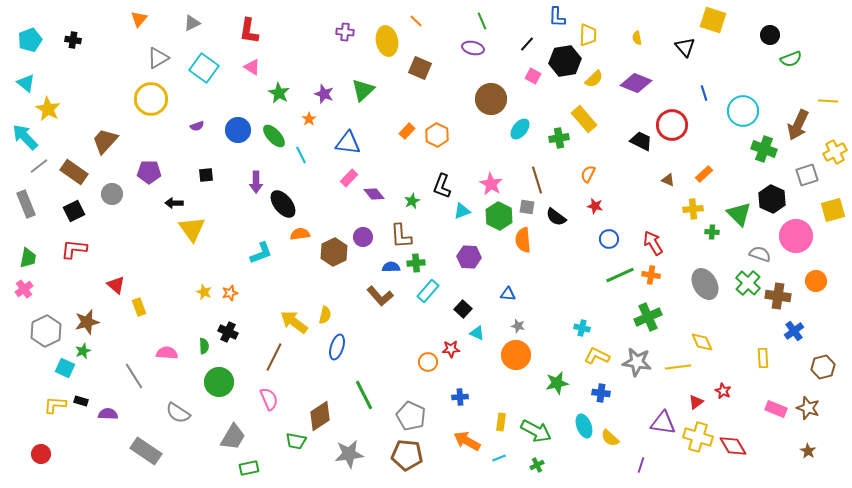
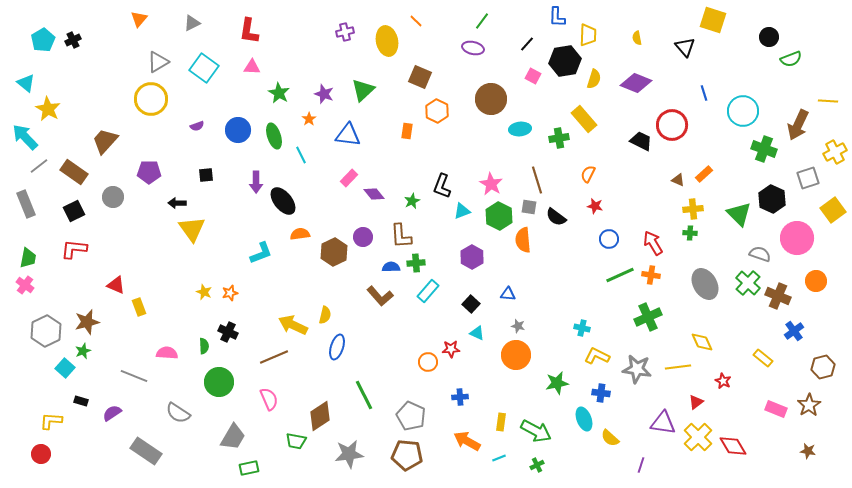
green line at (482, 21): rotated 60 degrees clockwise
purple cross at (345, 32): rotated 18 degrees counterclockwise
black circle at (770, 35): moved 1 px left, 2 px down
cyan pentagon at (30, 40): moved 13 px right; rotated 10 degrees counterclockwise
black cross at (73, 40): rotated 35 degrees counterclockwise
gray triangle at (158, 58): moved 4 px down
pink triangle at (252, 67): rotated 30 degrees counterclockwise
brown square at (420, 68): moved 9 px down
yellow semicircle at (594, 79): rotated 30 degrees counterclockwise
cyan ellipse at (520, 129): rotated 45 degrees clockwise
orange rectangle at (407, 131): rotated 35 degrees counterclockwise
orange hexagon at (437, 135): moved 24 px up
green ellipse at (274, 136): rotated 25 degrees clockwise
blue triangle at (348, 143): moved 8 px up
gray square at (807, 175): moved 1 px right, 3 px down
brown triangle at (668, 180): moved 10 px right
gray circle at (112, 194): moved 1 px right, 3 px down
black arrow at (174, 203): moved 3 px right
black ellipse at (283, 204): moved 3 px up
gray square at (527, 207): moved 2 px right
yellow square at (833, 210): rotated 20 degrees counterclockwise
green cross at (712, 232): moved 22 px left, 1 px down
pink circle at (796, 236): moved 1 px right, 2 px down
purple hexagon at (469, 257): moved 3 px right; rotated 25 degrees clockwise
red triangle at (116, 285): rotated 18 degrees counterclockwise
pink cross at (24, 289): moved 1 px right, 4 px up; rotated 18 degrees counterclockwise
brown cross at (778, 296): rotated 15 degrees clockwise
black square at (463, 309): moved 8 px right, 5 px up
yellow arrow at (294, 322): moved 1 px left, 3 px down; rotated 12 degrees counterclockwise
brown line at (274, 357): rotated 40 degrees clockwise
yellow rectangle at (763, 358): rotated 48 degrees counterclockwise
gray star at (637, 362): moved 7 px down
cyan square at (65, 368): rotated 18 degrees clockwise
gray line at (134, 376): rotated 36 degrees counterclockwise
red star at (723, 391): moved 10 px up
yellow L-shape at (55, 405): moved 4 px left, 16 px down
brown star at (808, 408): moved 1 px right, 3 px up; rotated 20 degrees clockwise
purple semicircle at (108, 414): moved 4 px right, 1 px up; rotated 36 degrees counterclockwise
cyan ellipse at (584, 426): moved 7 px up
yellow cross at (698, 437): rotated 28 degrees clockwise
brown star at (808, 451): rotated 21 degrees counterclockwise
